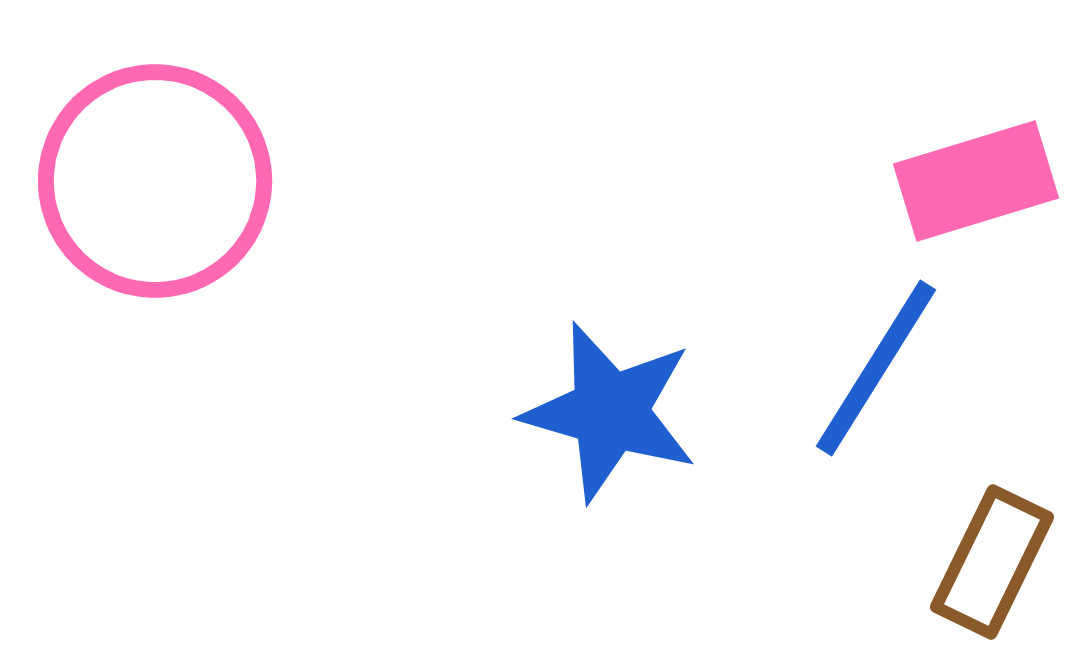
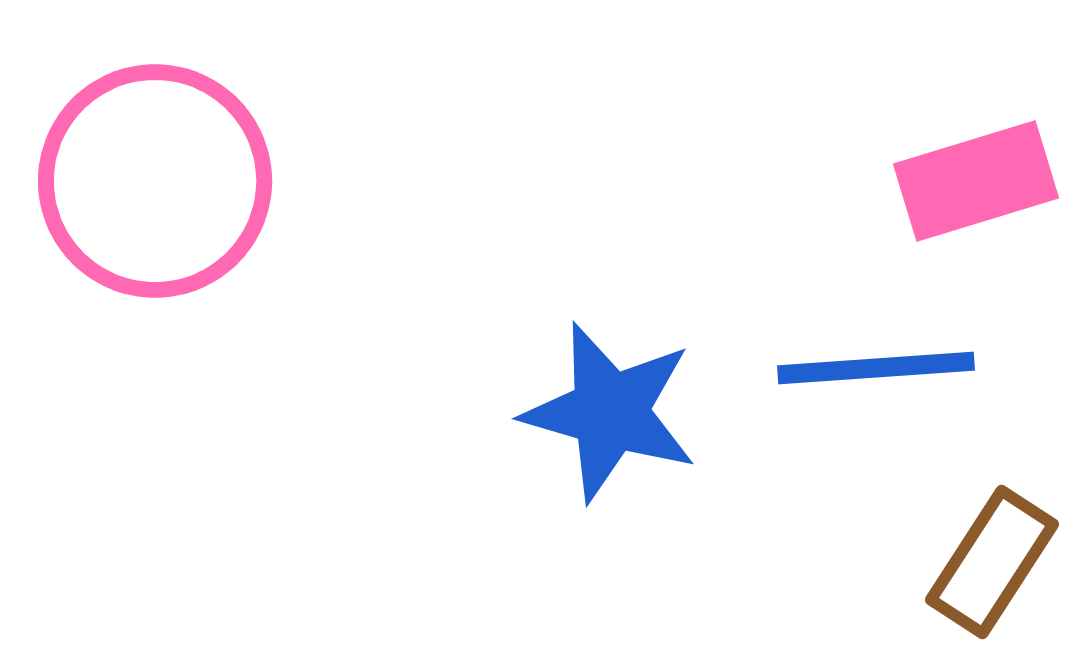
blue line: rotated 54 degrees clockwise
brown rectangle: rotated 7 degrees clockwise
